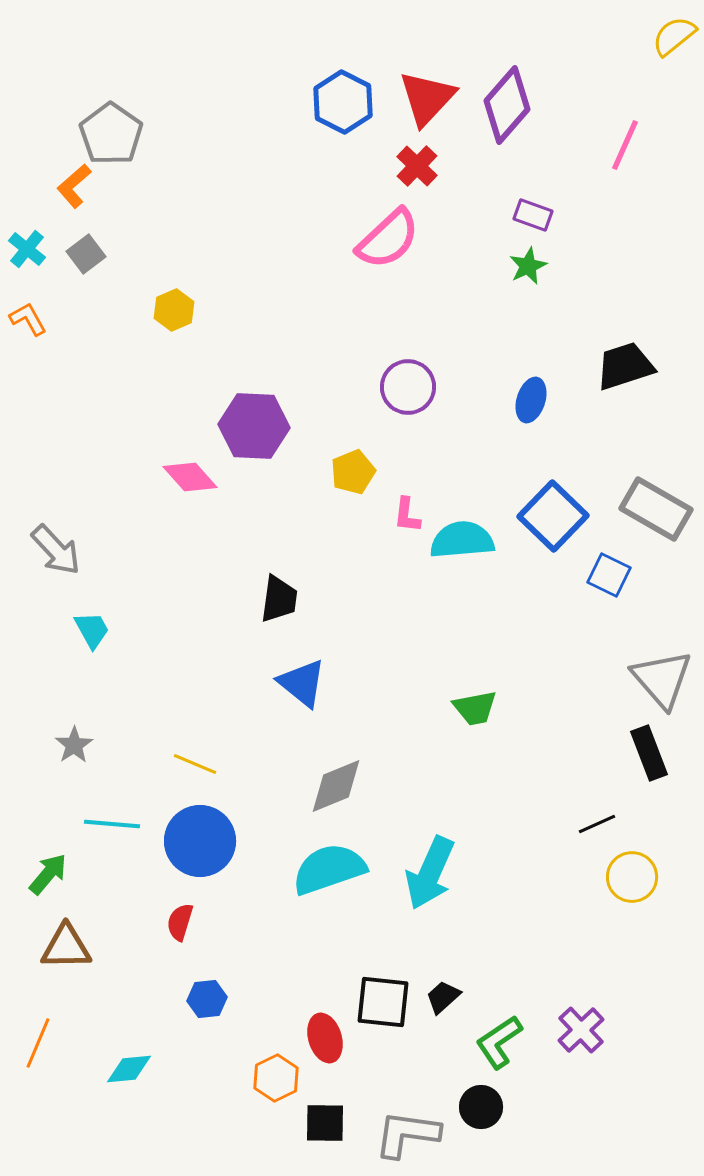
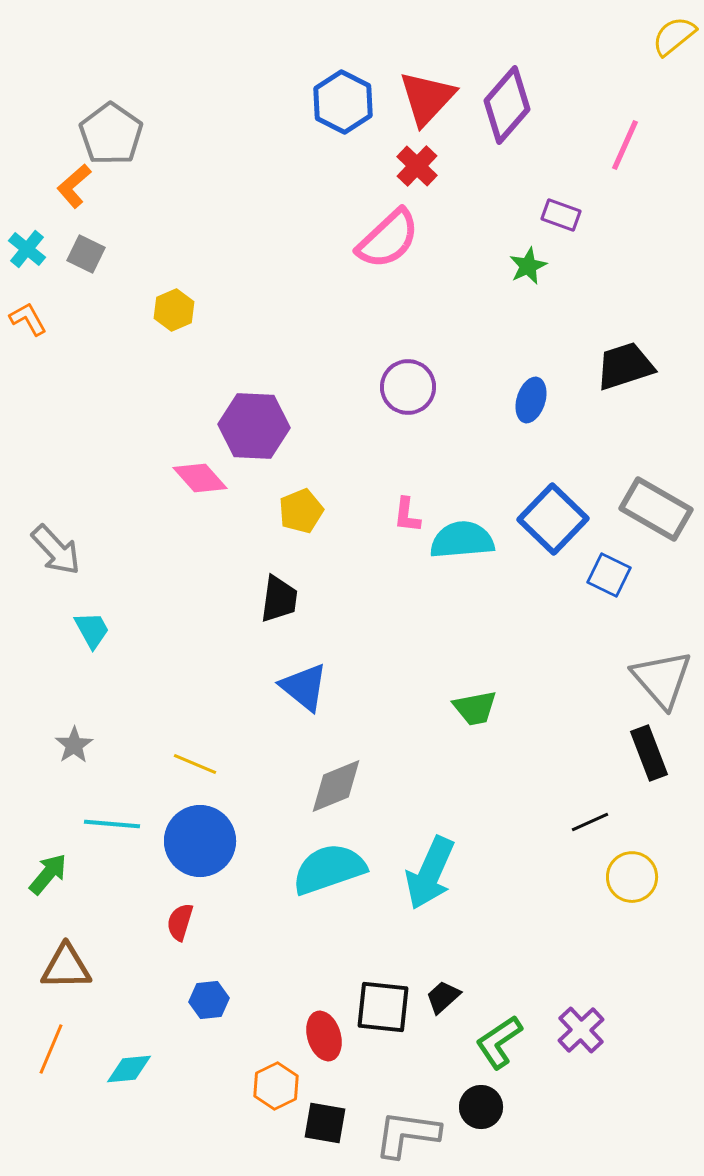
purple rectangle at (533, 215): moved 28 px right
gray square at (86, 254): rotated 27 degrees counterclockwise
yellow pentagon at (353, 472): moved 52 px left, 39 px down
pink diamond at (190, 477): moved 10 px right, 1 px down
blue square at (553, 516): moved 3 px down
blue triangle at (302, 683): moved 2 px right, 4 px down
black line at (597, 824): moved 7 px left, 2 px up
brown triangle at (66, 947): moved 20 px down
blue hexagon at (207, 999): moved 2 px right, 1 px down
black square at (383, 1002): moved 5 px down
red ellipse at (325, 1038): moved 1 px left, 2 px up
orange line at (38, 1043): moved 13 px right, 6 px down
orange hexagon at (276, 1078): moved 8 px down
black square at (325, 1123): rotated 9 degrees clockwise
